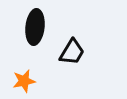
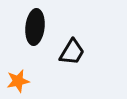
orange star: moved 6 px left
